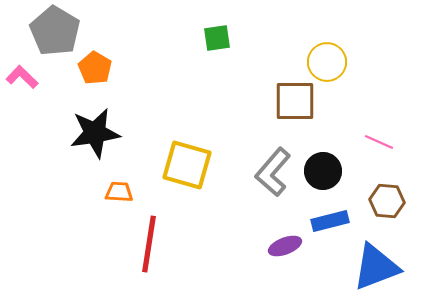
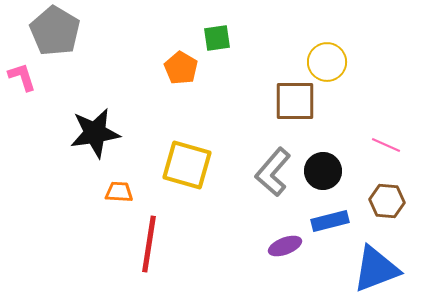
orange pentagon: moved 86 px right
pink L-shape: rotated 28 degrees clockwise
pink line: moved 7 px right, 3 px down
blue triangle: moved 2 px down
